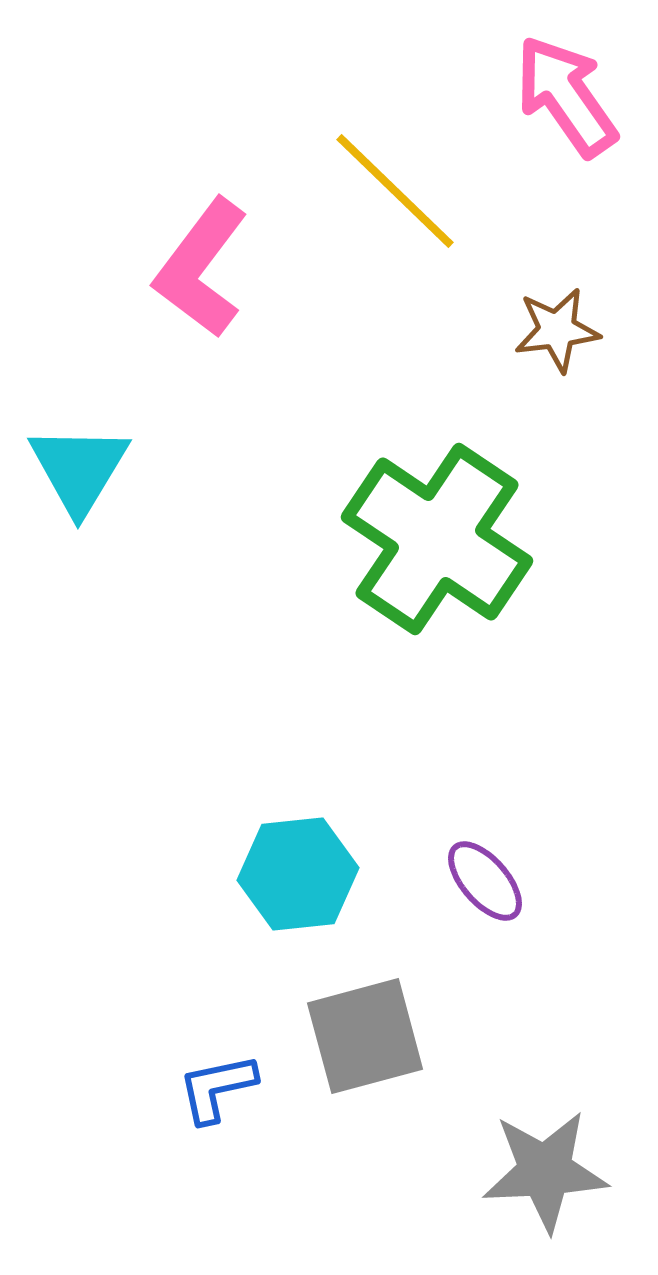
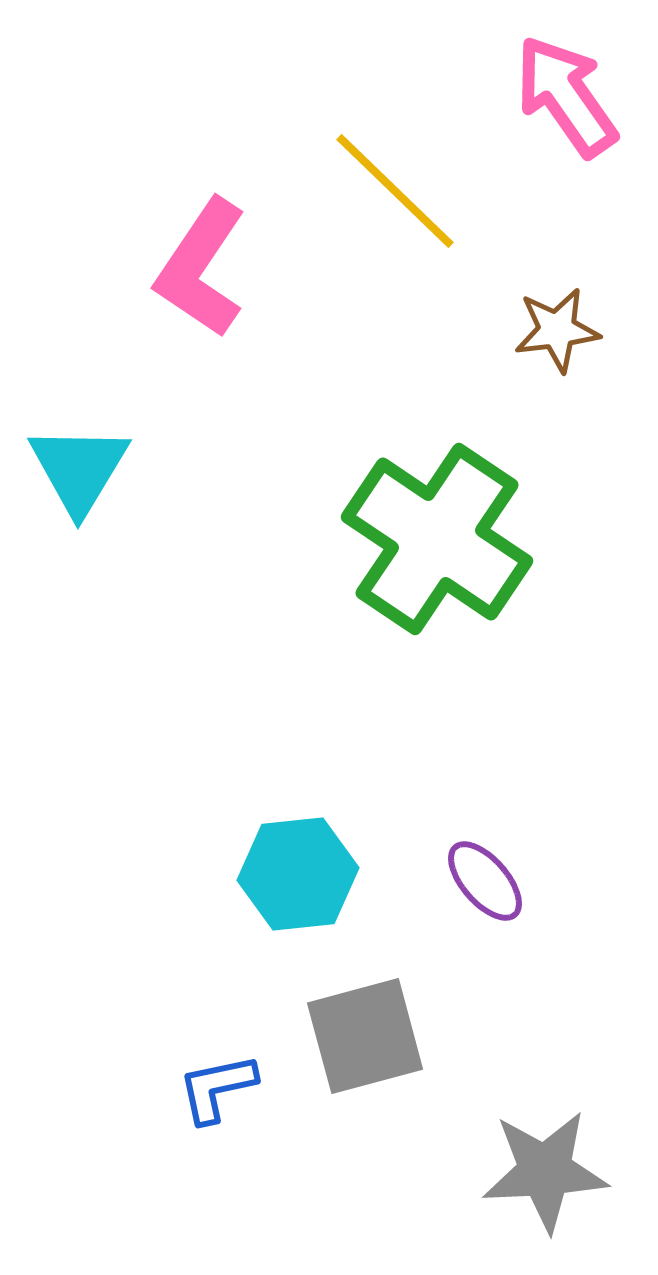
pink L-shape: rotated 3 degrees counterclockwise
